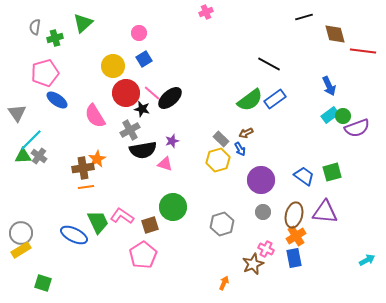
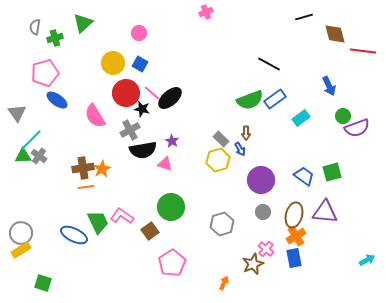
blue square at (144, 59): moved 4 px left, 5 px down; rotated 28 degrees counterclockwise
yellow circle at (113, 66): moved 3 px up
green semicircle at (250, 100): rotated 16 degrees clockwise
cyan rectangle at (330, 115): moved 29 px left, 3 px down
brown arrow at (246, 133): rotated 64 degrees counterclockwise
purple star at (172, 141): rotated 24 degrees counterclockwise
orange star at (97, 159): moved 5 px right, 10 px down
green circle at (173, 207): moved 2 px left
brown square at (150, 225): moved 6 px down; rotated 18 degrees counterclockwise
pink cross at (266, 249): rotated 14 degrees clockwise
pink pentagon at (143, 255): moved 29 px right, 8 px down
